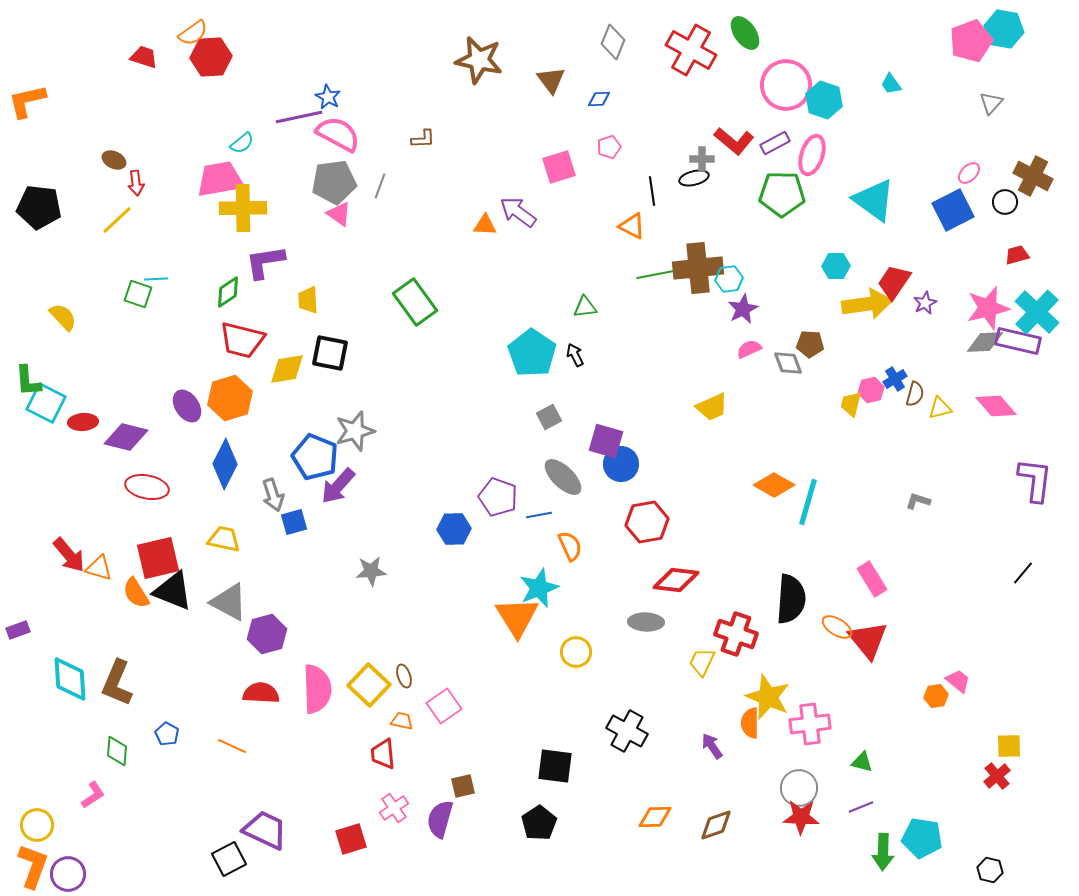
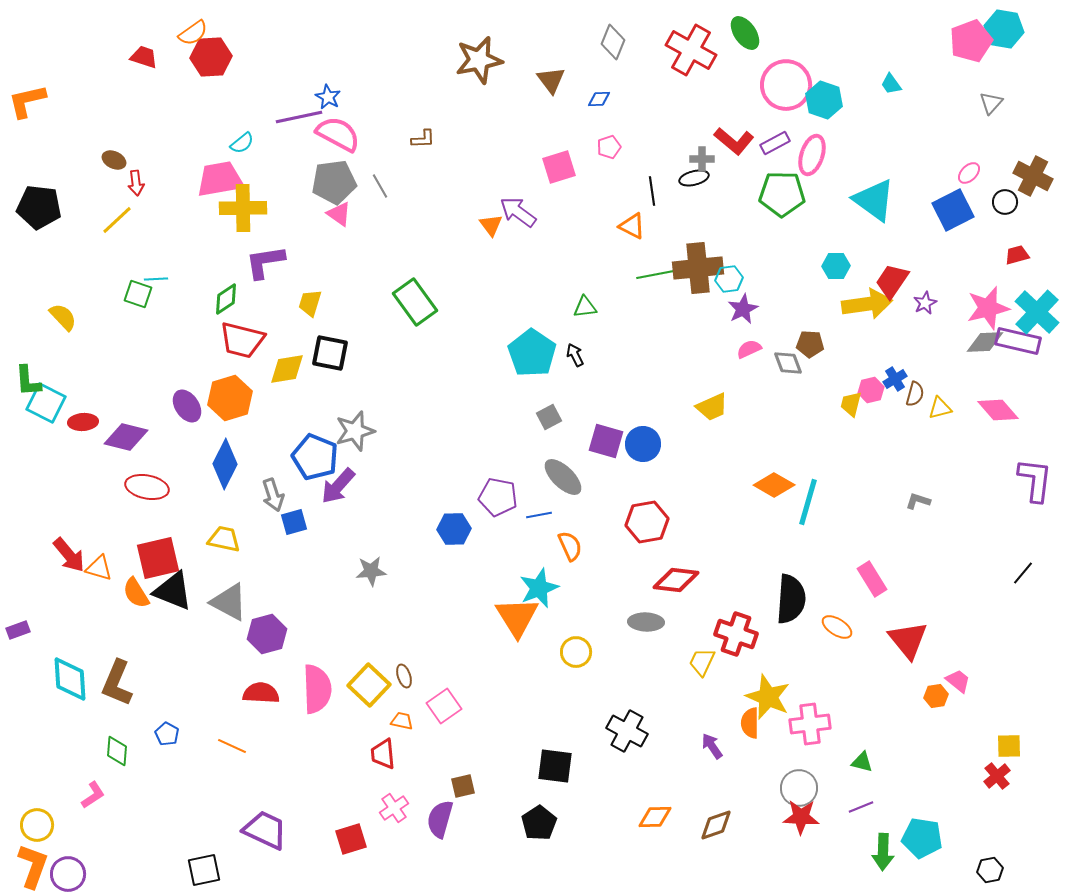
brown star at (479, 60): rotated 24 degrees counterclockwise
gray line at (380, 186): rotated 50 degrees counterclockwise
orange triangle at (485, 225): moved 6 px right; rotated 50 degrees clockwise
red trapezoid at (894, 282): moved 2 px left, 1 px up
green diamond at (228, 292): moved 2 px left, 7 px down
yellow trapezoid at (308, 300): moved 2 px right, 3 px down; rotated 20 degrees clockwise
pink diamond at (996, 406): moved 2 px right, 4 px down
blue circle at (621, 464): moved 22 px right, 20 px up
purple pentagon at (498, 497): rotated 9 degrees counterclockwise
red triangle at (868, 640): moved 40 px right
black square at (229, 859): moved 25 px left, 11 px down; rotated 16 degrees clockwise
black hexagon at (990, 870): rotated 25 degrees counterclockwise
